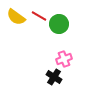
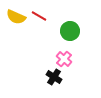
yellow semicircle: rotated 12 degrees counterclockwise
green circle: moved 11 px right, 7 px down
pink cross: rotated 28 degrees counterclockwise
